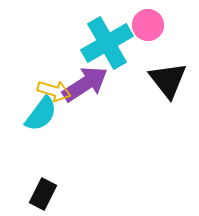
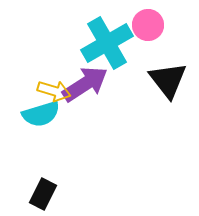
cyan semicircle: rotated 36 degrees clockwise
